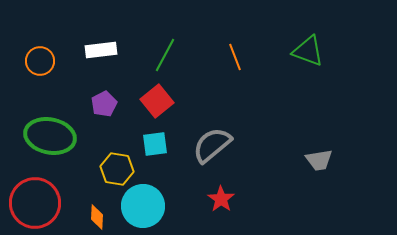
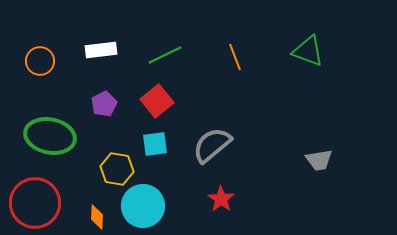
green line: rotated 36 degrees clockwise
